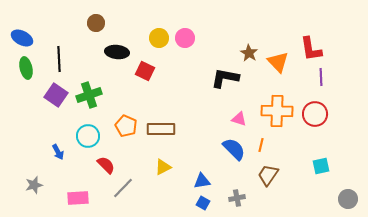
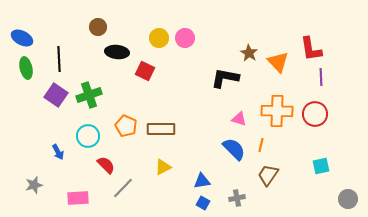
brown circle: moved 2 px right, 4 px down
